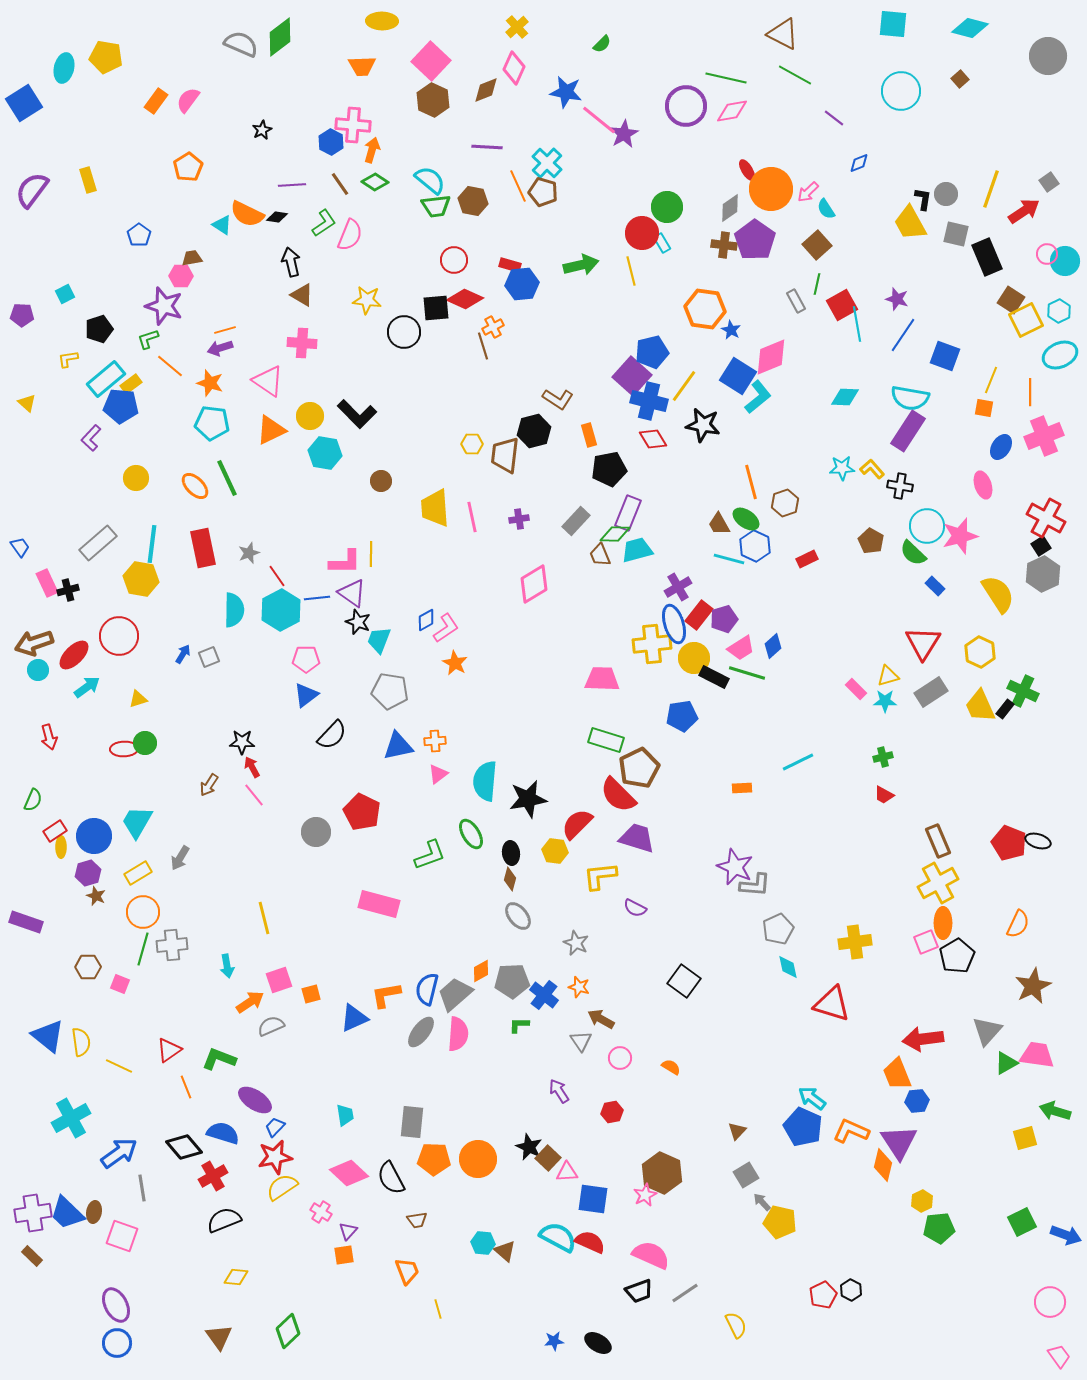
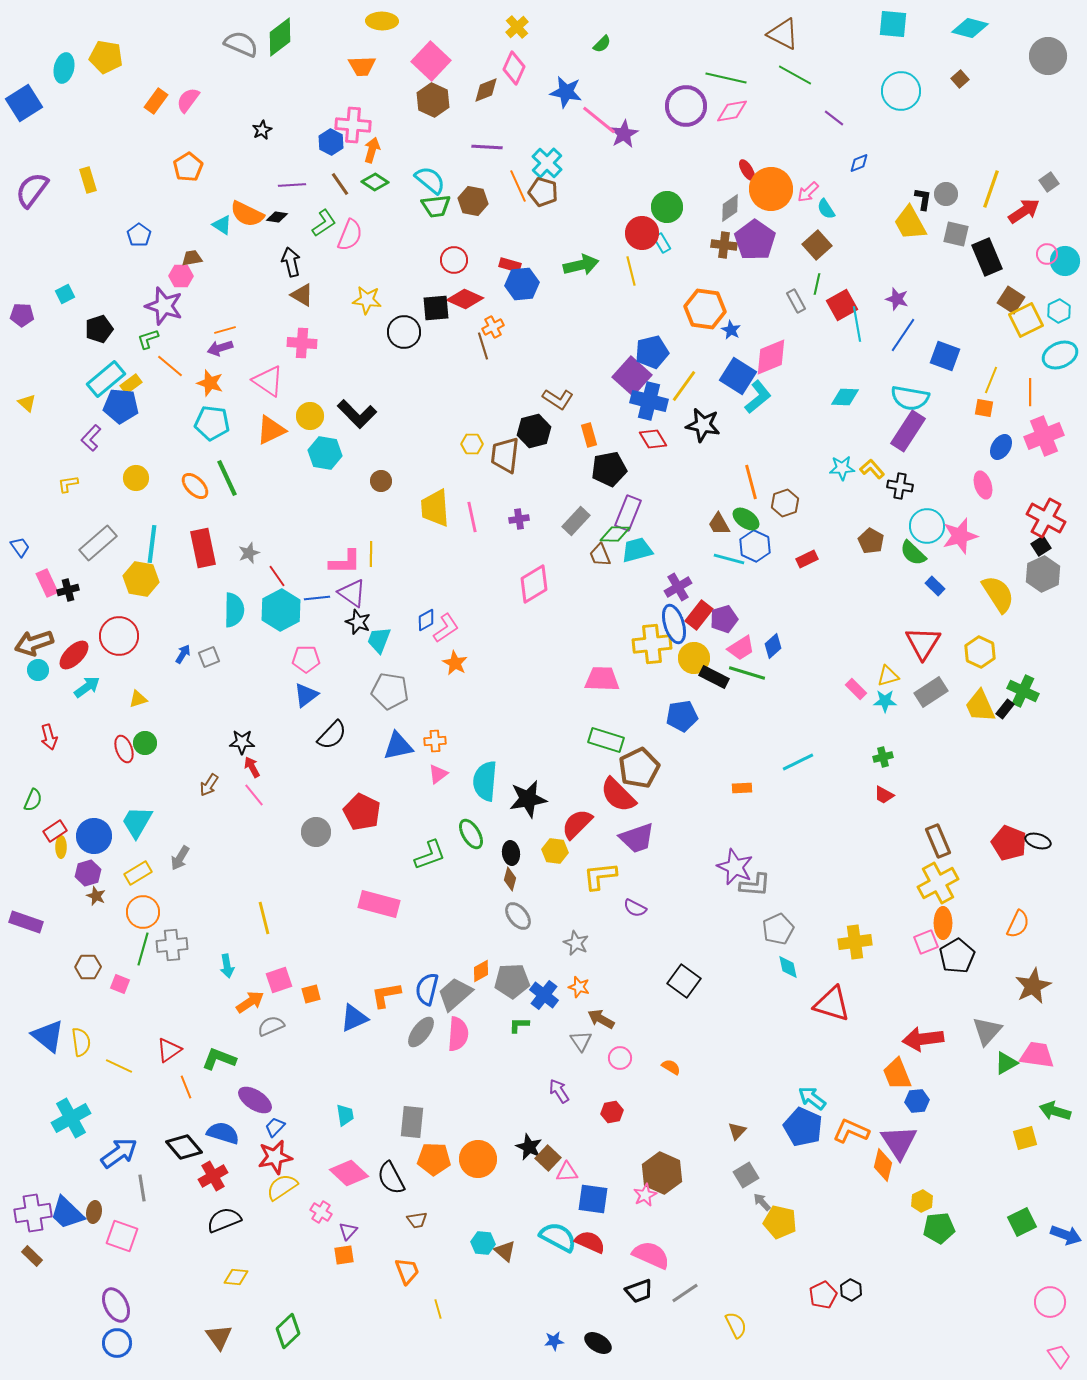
yellow L-shape at (68, 359): moved 125 px down
red ellipse at (124, 749): rotated 72 degrees clockwise
purple trapezoid at (637, 838): rotated 144 degrees clockwise
